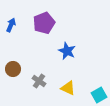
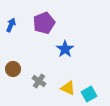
blue star: moved 2 px left, 2 px up; rotated 12 degrees clockwise
cyan square: moved 10 px left, 1 px up
